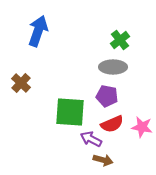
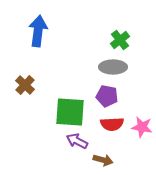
blue arrow: rotated 12 degrees counterclockwise
brown cross: moved 4 px right, 2 px down
red semicircle: rotated 20 degrees clockwise
purple arrow: moved 14 px left, 2 px down
